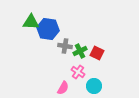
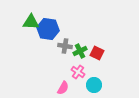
cyan circle: moved 1 px up
